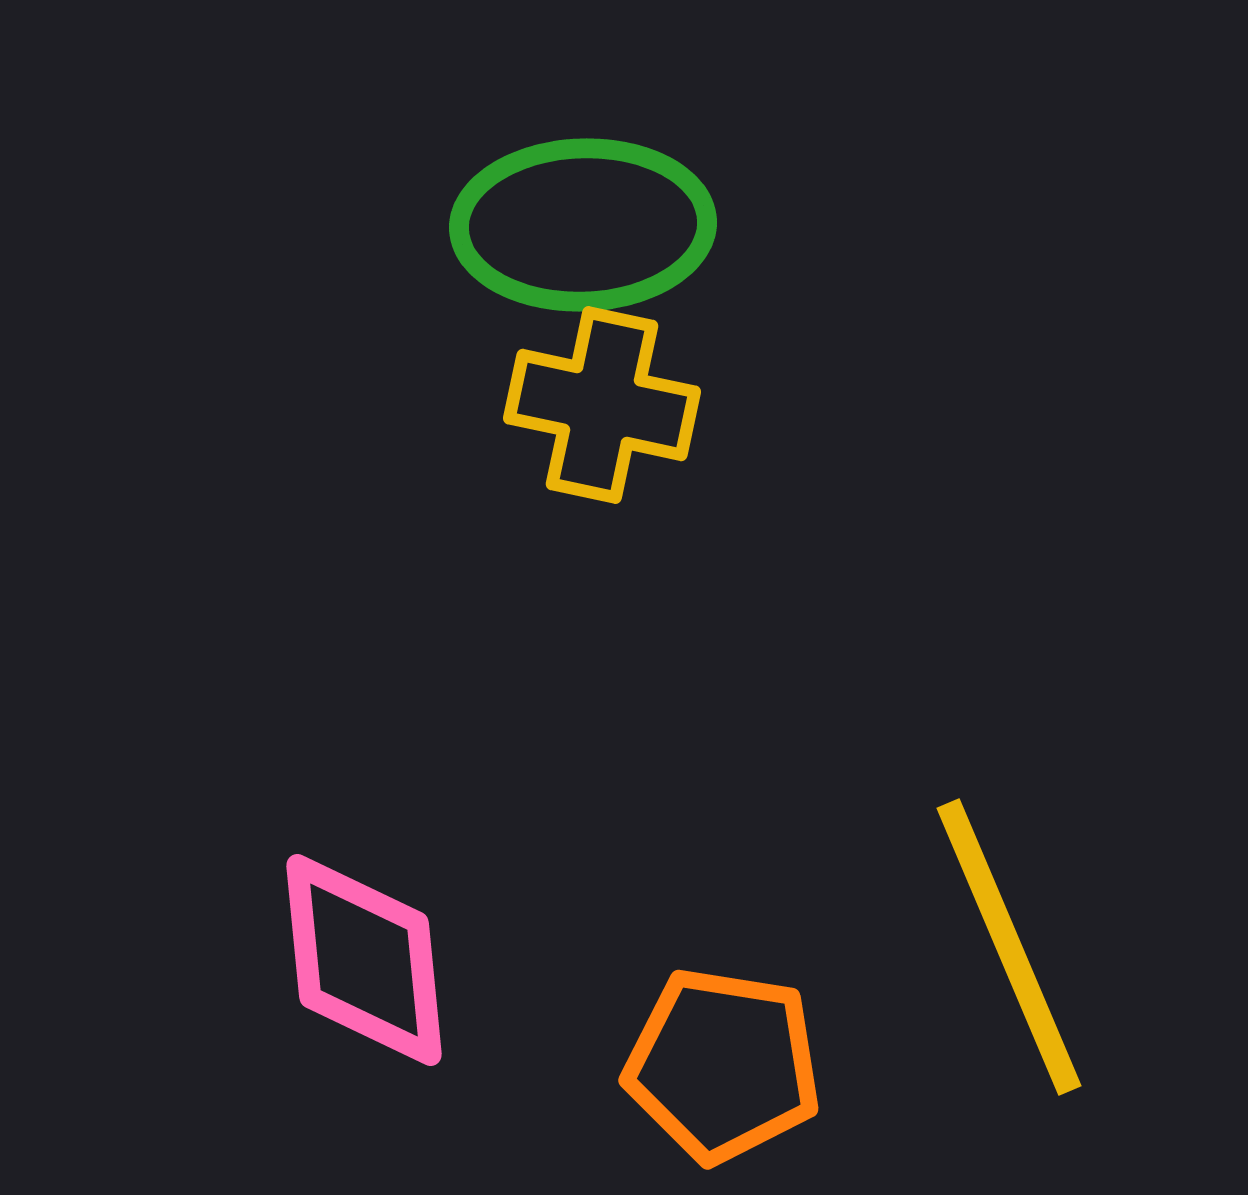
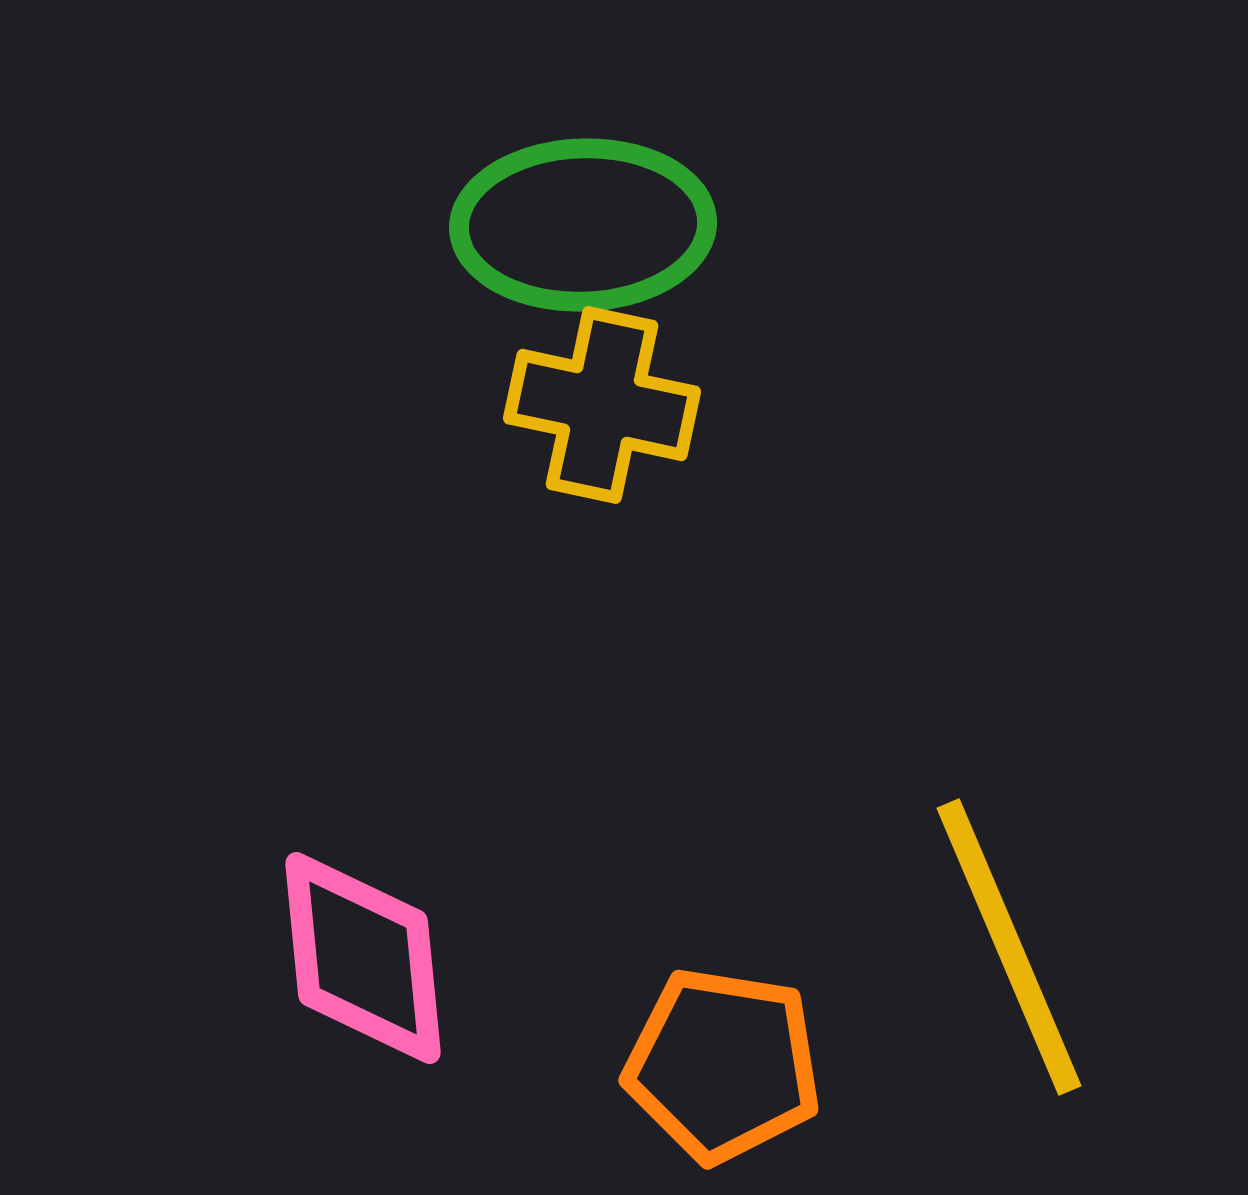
pink diamond: moved 1 px left, 2 px up
